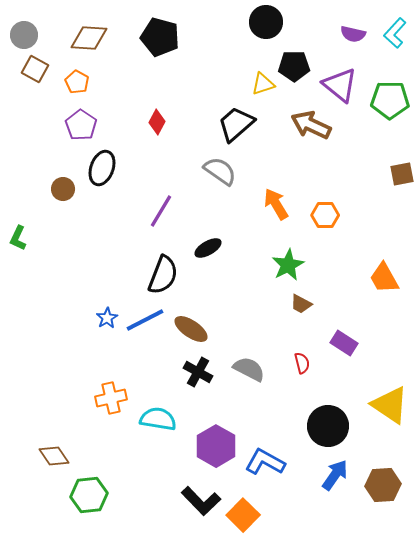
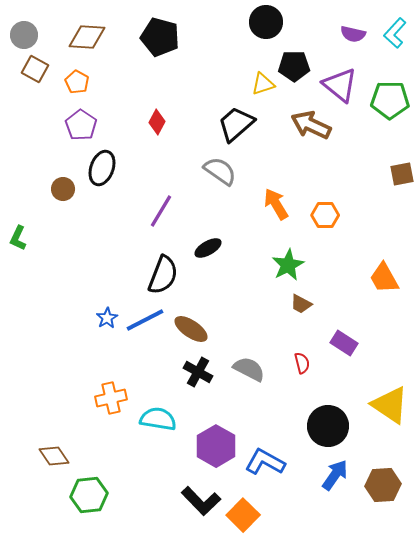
brown diamond at (89, 38): moved 2 px left, 1 px up
